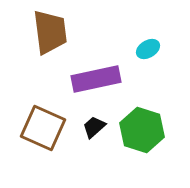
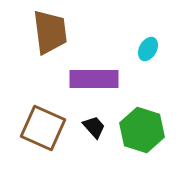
cyan ellipse: rotated 30 degrees counterclockwise
purple rectangle: moved 2 px left; rotated 12 degrees clockwise
black trapezoid: rotated 90 degrees clockwise
